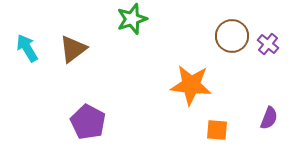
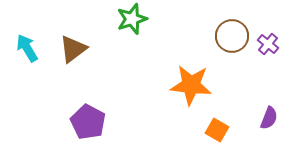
orange square: rotated 25 degrees clockwise
